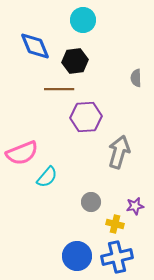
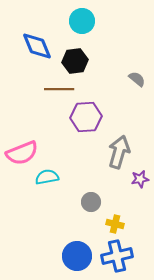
cyan circle: moved 1 px left, 1 px down
blue diamond: moved 2 px right
gray semicircle: moved 1 px right, 1 px down; rotated 132 degrees clockwise
cyan semicircle: rotated 140 degrees counterclockwise
purple star: moved 5 px right, 27 px up
blue cross: moved 1 px up
